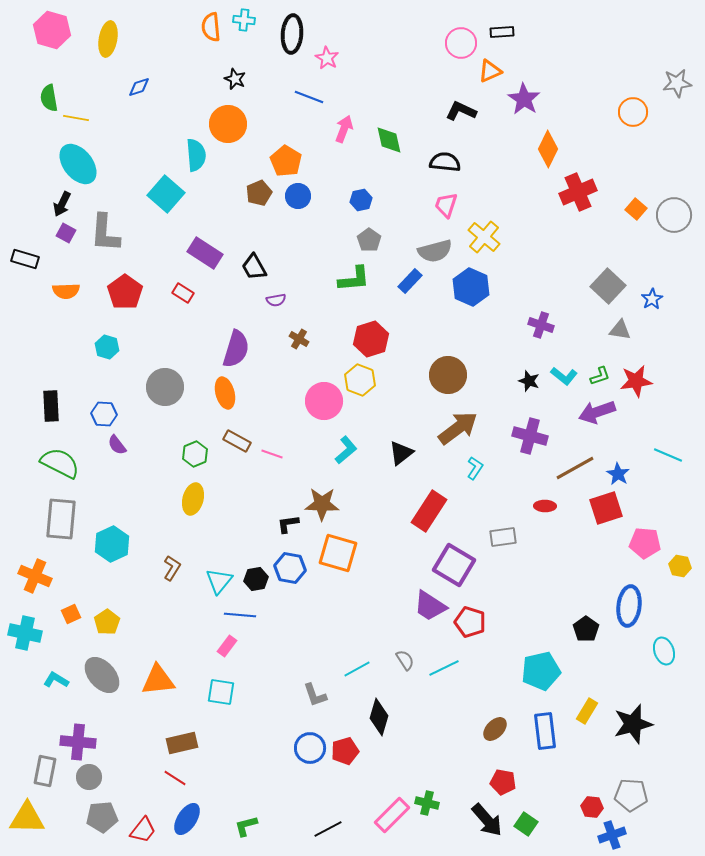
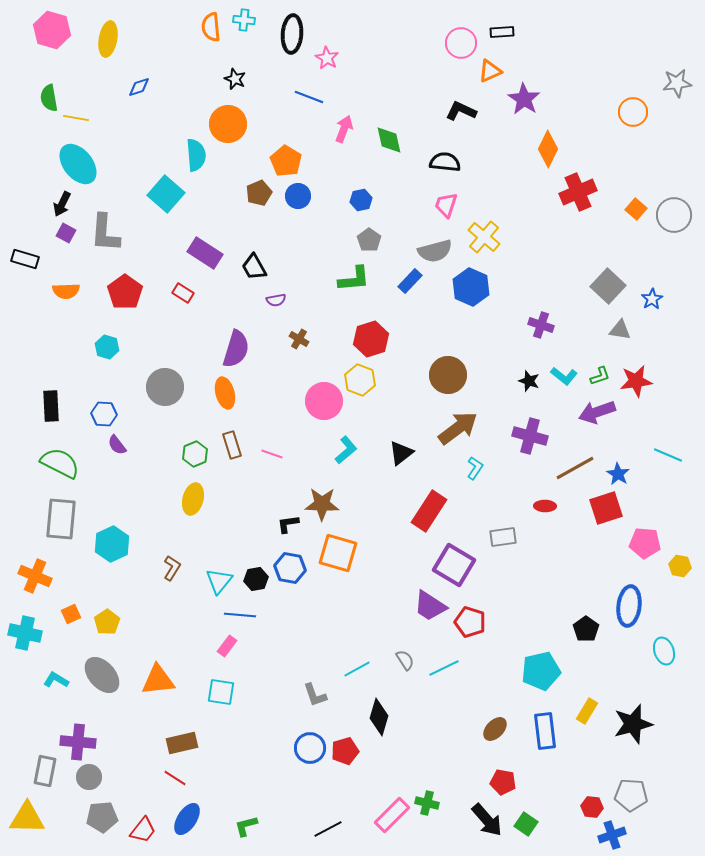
brown rectangle at (237, 441): moved 5 px left, 4 px down; rotated 44 degrees clockwise
